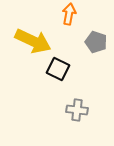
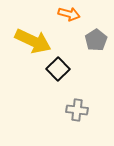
orange arrow: rotated 95 degrees clockwise
gray pentagon: moved 2 px up; rotated 20 degrees clockwise
black square: rotated 20 degrees clockwise
